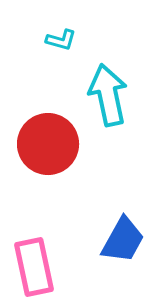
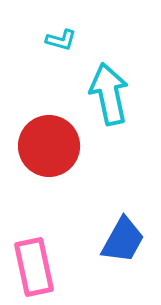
cyan arrow: moved 1 px right, 1 px up
red circle: moved 1 px right, 2 px down
